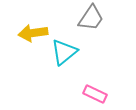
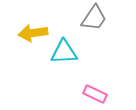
gray trapezoid: moved 3 px right
cyan triangle: rotated 36 degrees clockwise
